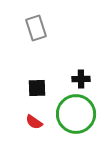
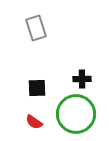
black cross: moved 1 px right
